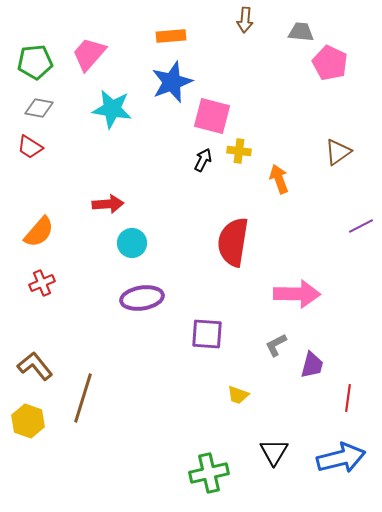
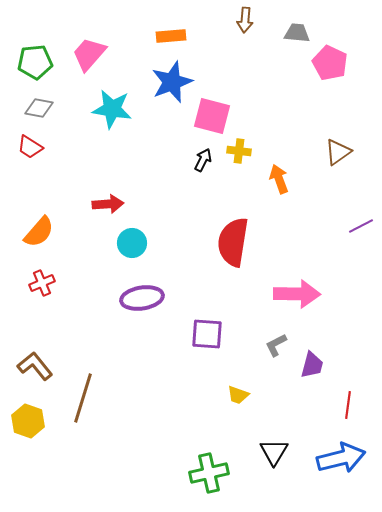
gray trapezoid: moved 4 px left, 1 px down
red line: moved 7 px down
